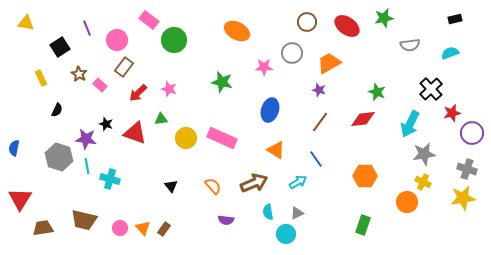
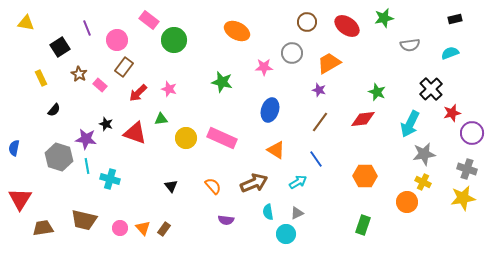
black semicircle at (57, 110): moved 3 px left; rotated 16 degrees clockwise
